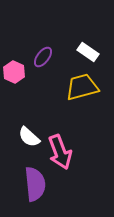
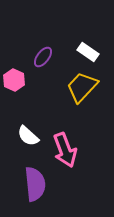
pink hexagon: moved 8 px down
yellow trapezoid: rotated 32 degrees counterclockwise
white semicircle: moved 1 px left, 1 px up
pink arrow: moved 5 px right, 2 px up
